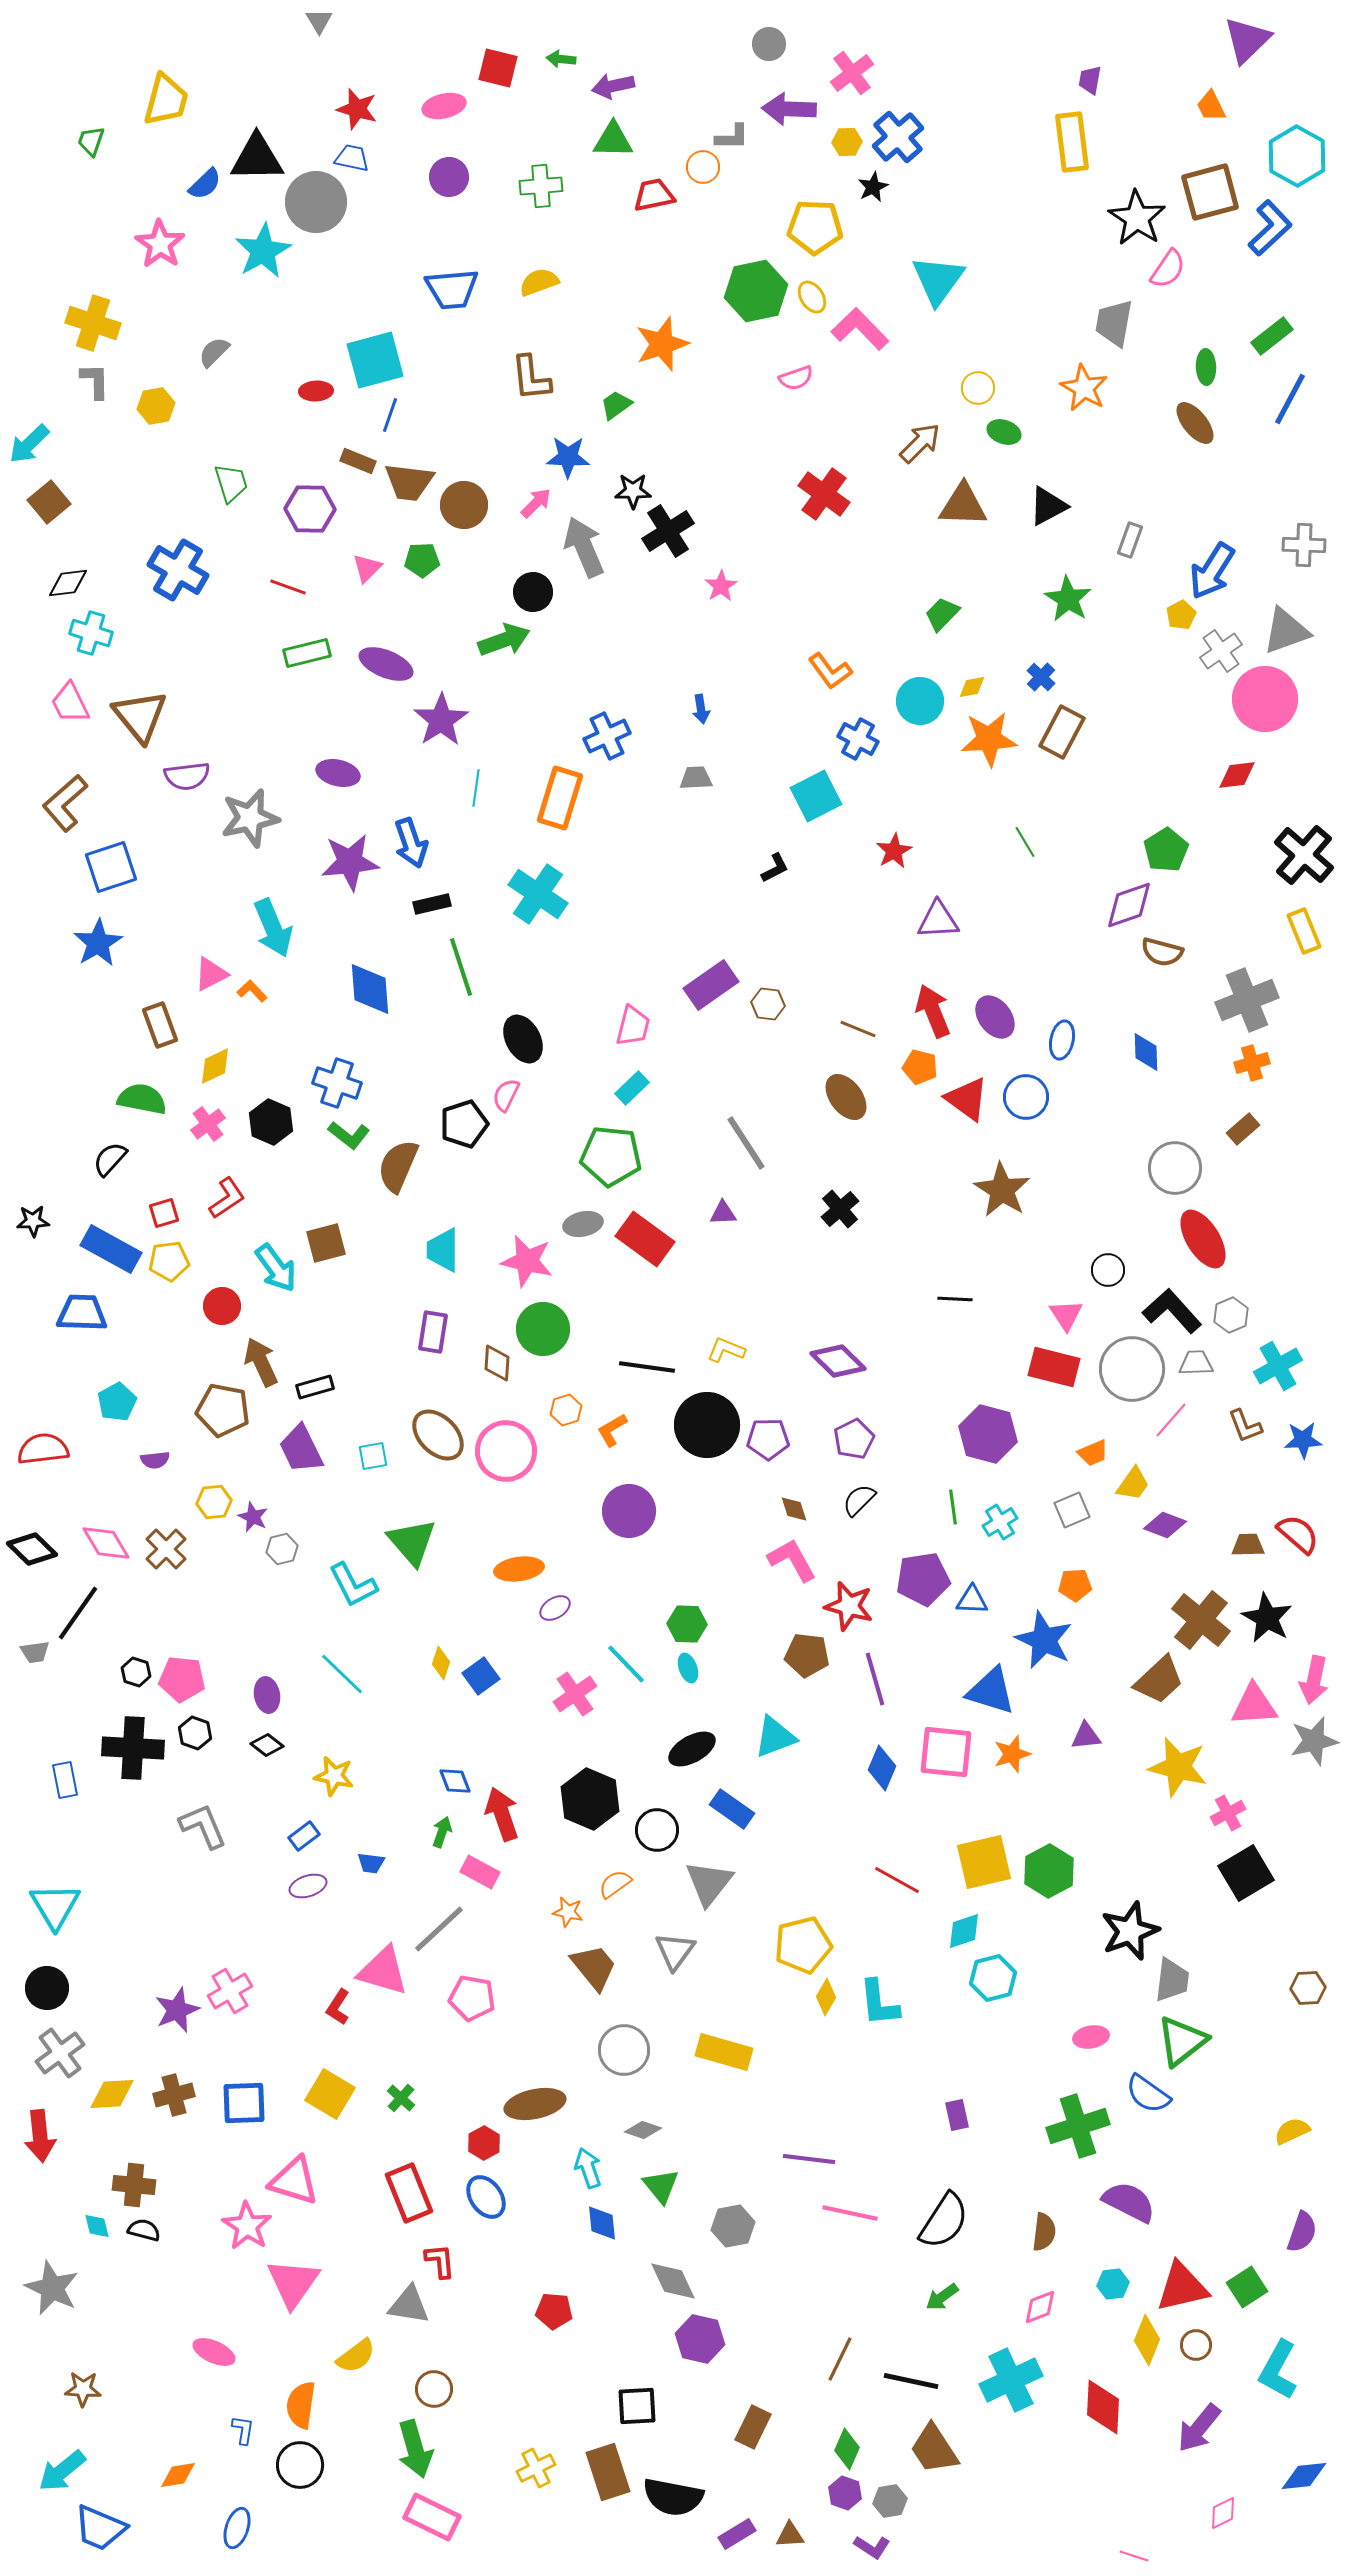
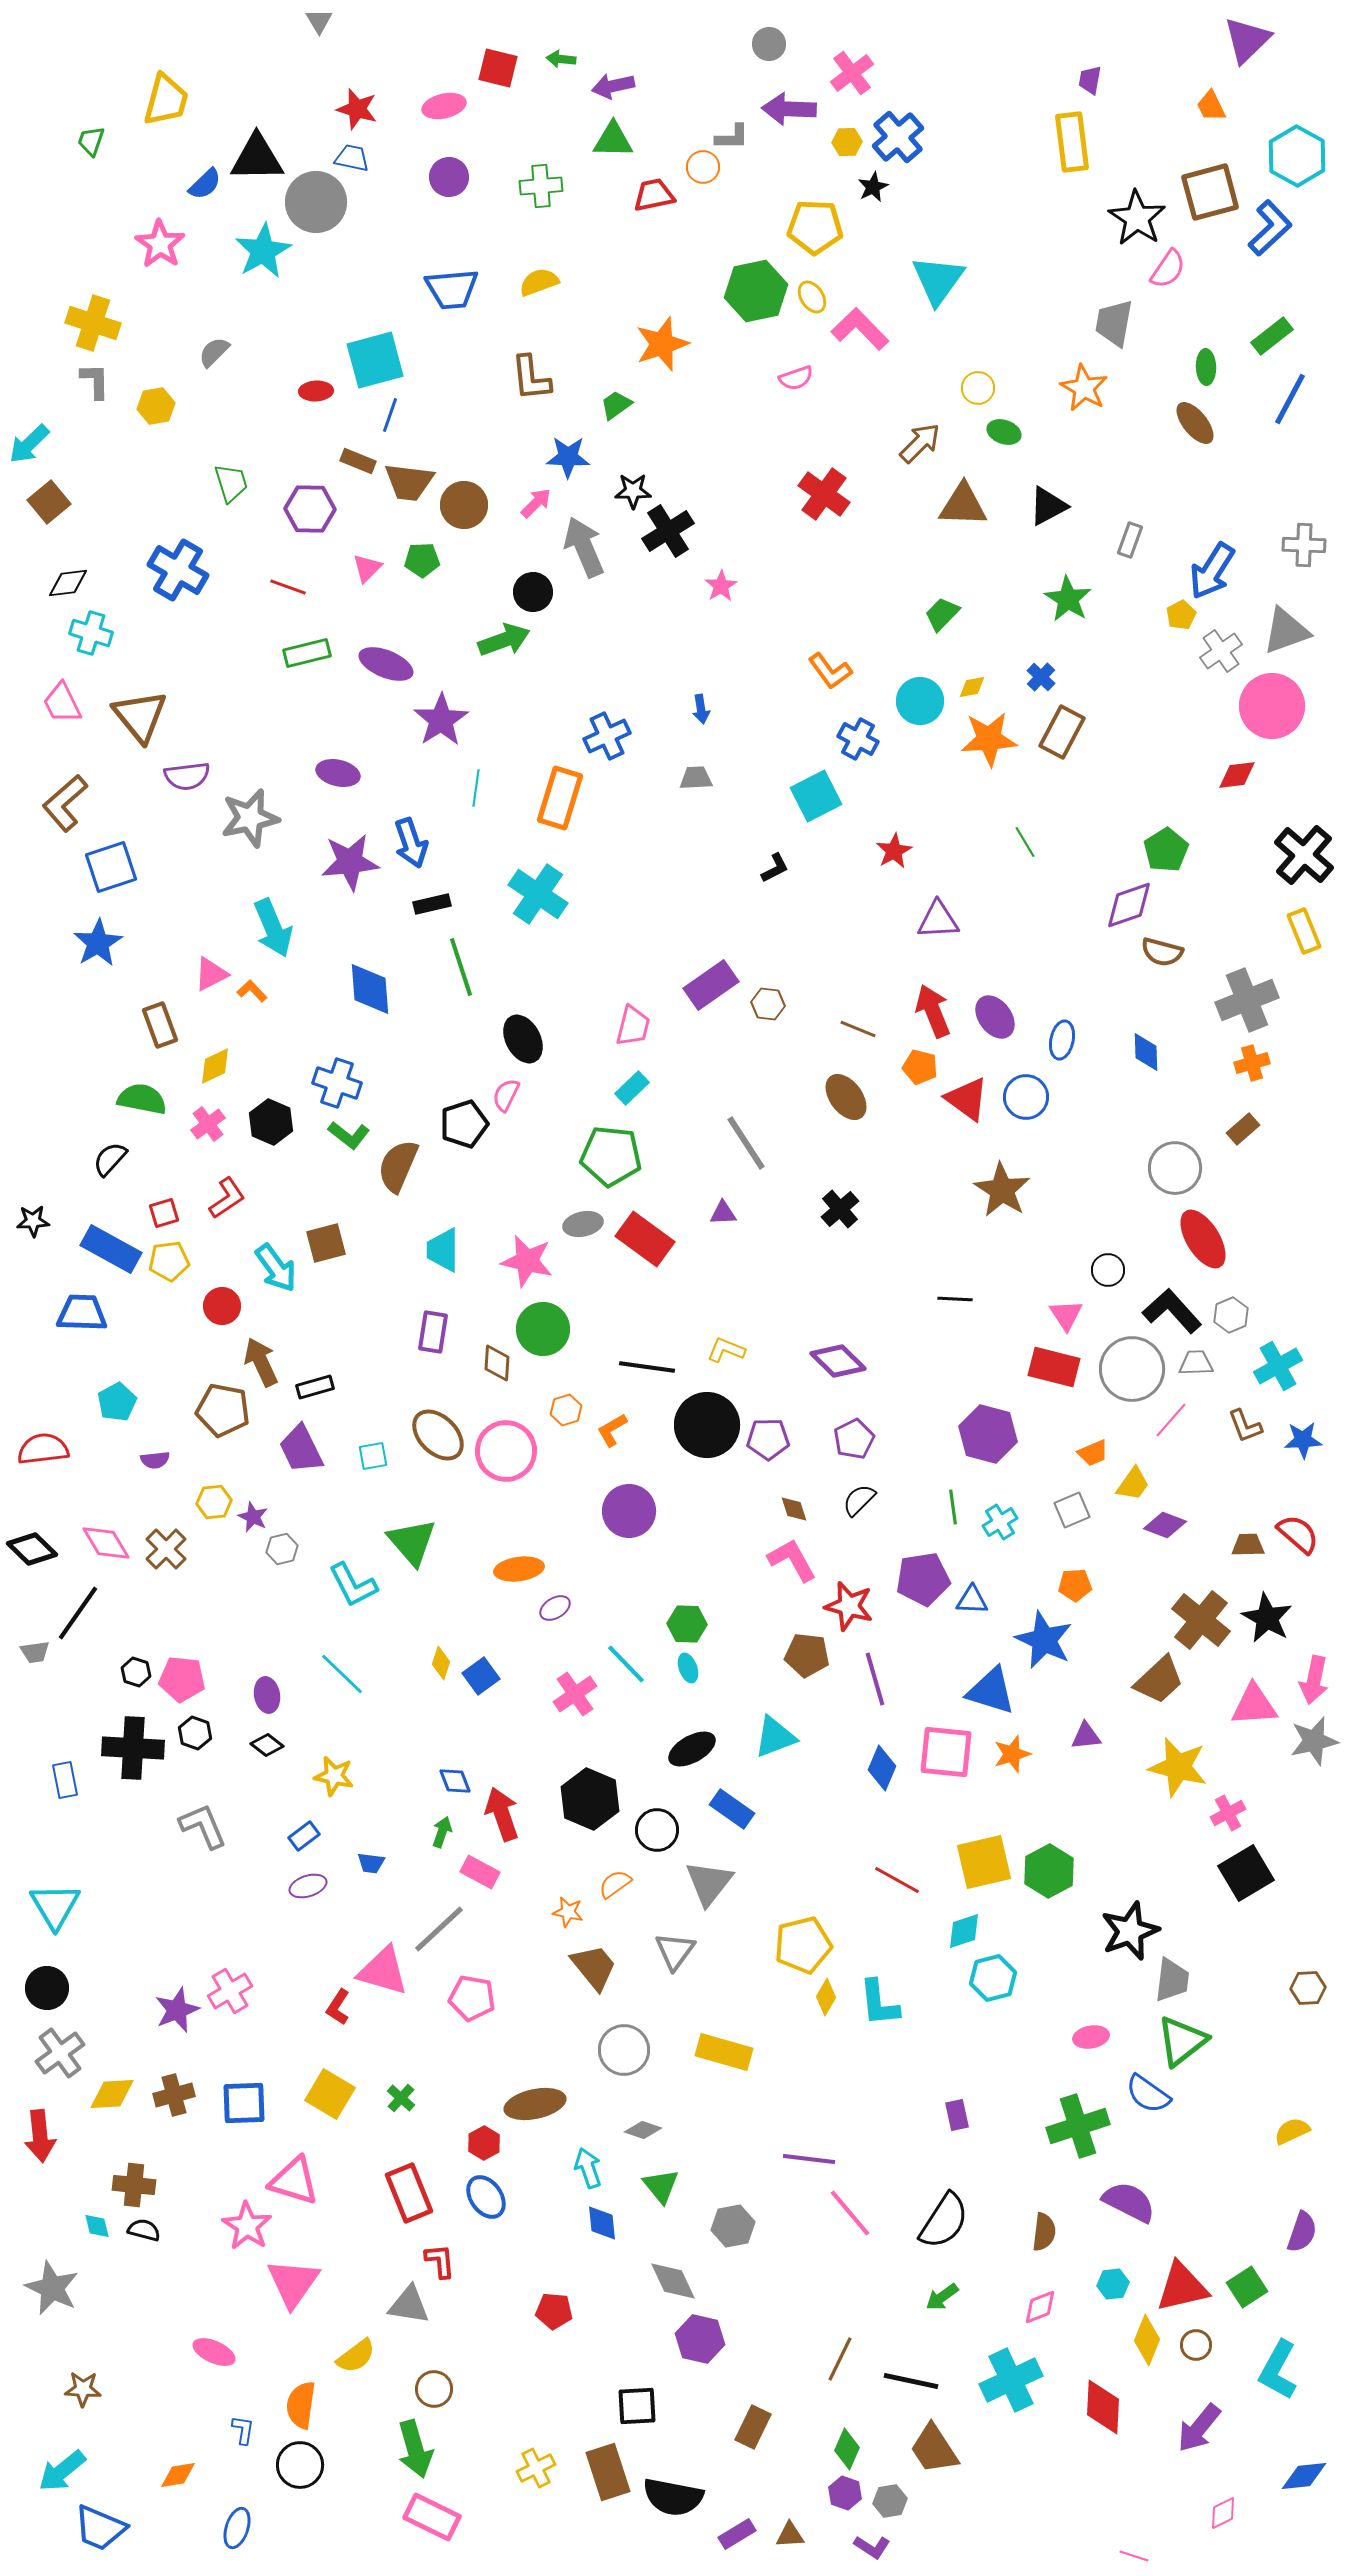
pink circle at (1265, 699): moved 7 px right, 7 px down
pink trapezoid at (70, 703): moved 8 px left
pink line at (850, 2213): rotated 38 degrees clockwise
